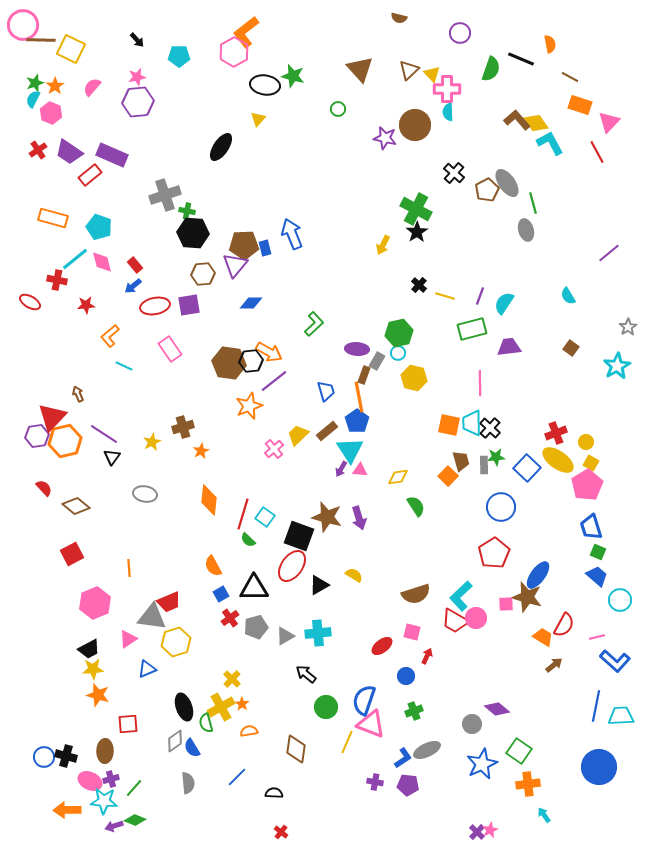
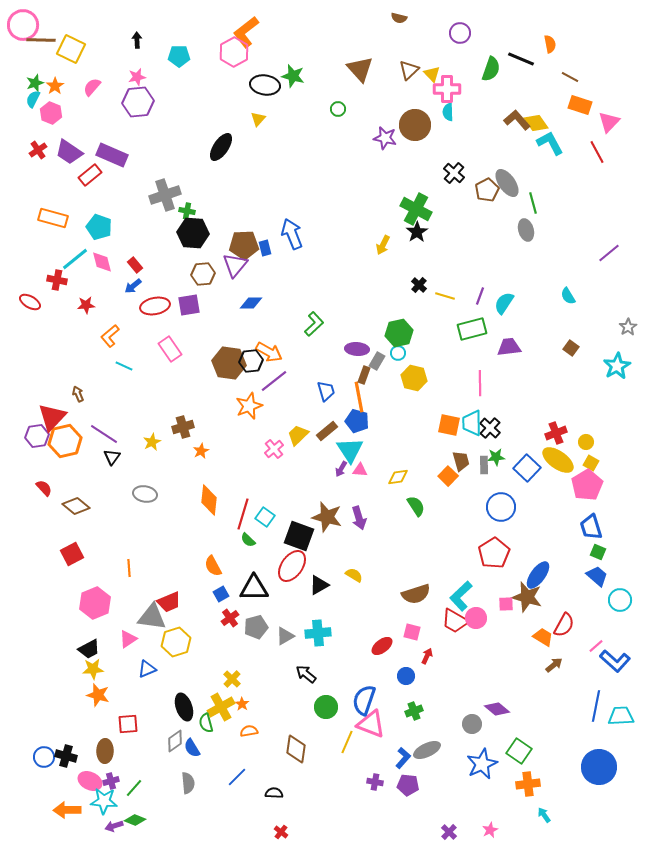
black arrow at (137, 40): rotated 140 degrees counterclockwise
blue pentagon at (357, 421): rotated 20 degrees counterclockwise
pink line at (597, 637): moved 1 px left, 9 px down; rotated 28 degrees counterclockwise
blue L-shape at (403, 758): rotated 15 degrees counterclockwise
purple cross at (111, 779): moved 2 px down
purple cross at (477, 832): moved 28 px left
